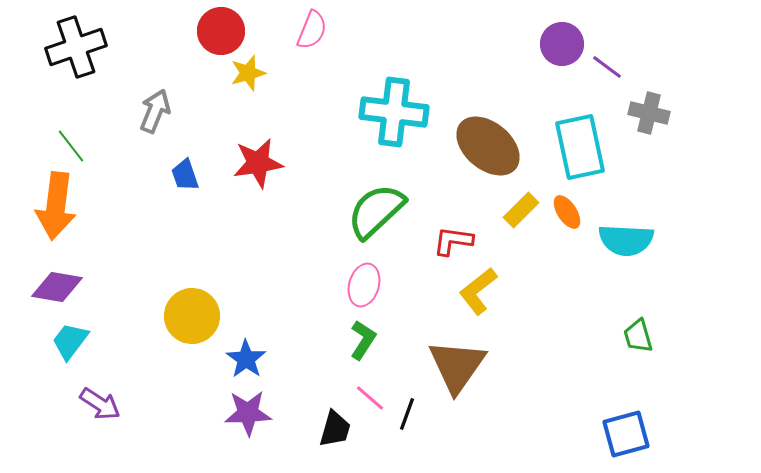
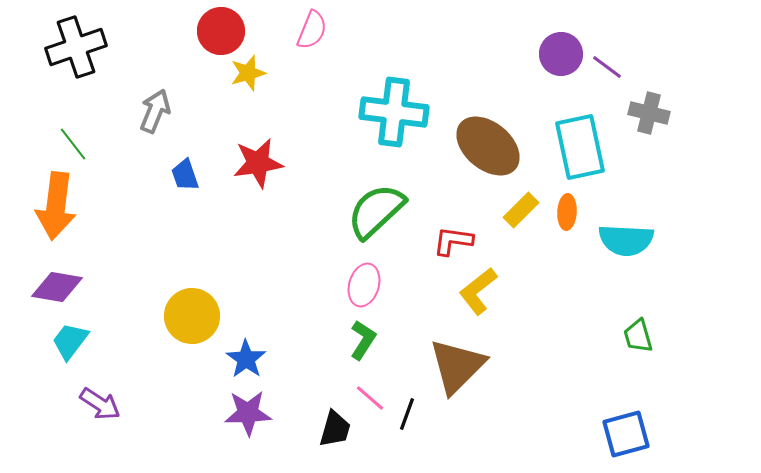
purple circle: moved 1 px left, 10 px down
green line: moved 2 px right, 2 px up
orange ellipse: rotated 36 degrees clockwise
brown triangle: rotated 10 degrees clockwise
